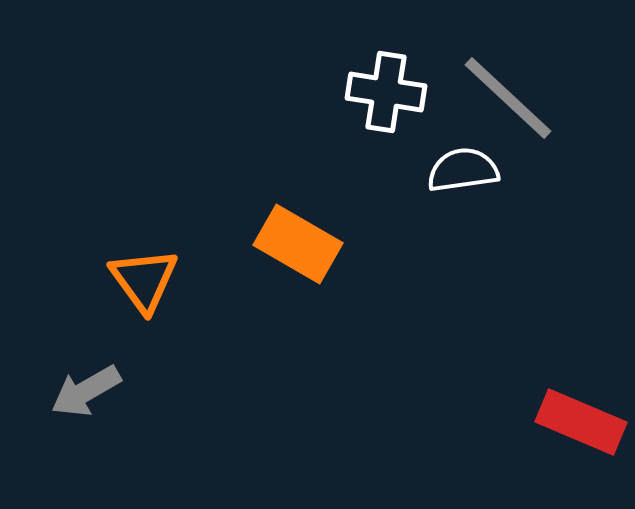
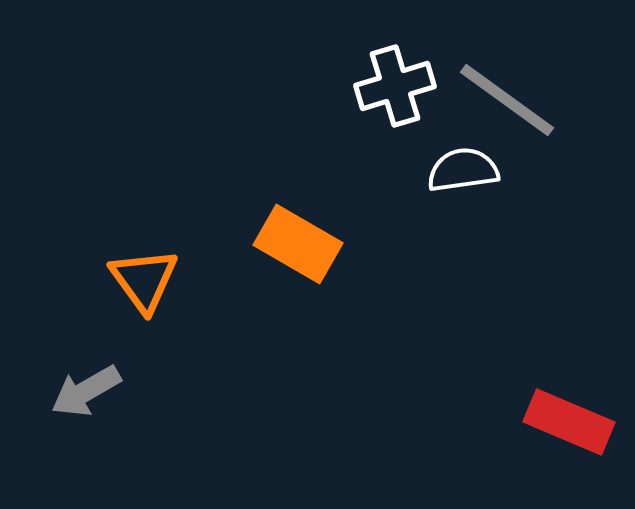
white cross: moved 9 px right, 6 px up; rotated 26 degrees counterclockwise
gray line: moved 1 px left, 2 px down; rotated 7 degrees counterclockwise
red rectangle: moved 12 px left
